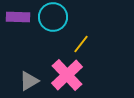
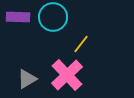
gray triangle: moved 2 px left, 2 px up
